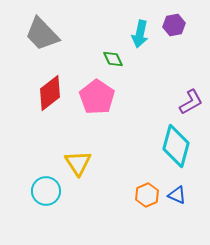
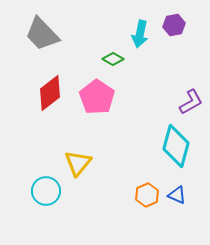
green diamond: rotated 35 degrees counterclockwise
yellow triangle: rotated 12 degrees clockwise
